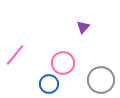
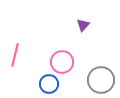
purple triangle: moved 2 px up
pink line: rotated 25 degrees counterclockwise
pink circle: moved 1 px left, 1 px up
